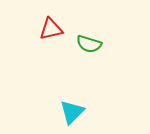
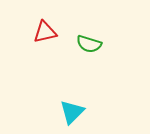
red triangle: moved 6 px left, 3 px down
